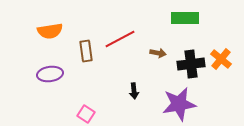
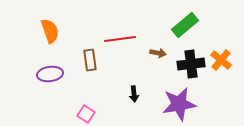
green rectangle: moved 7 px down; rotated 40 degrees counterclockwise
orange semicircle: rotated 100 degrees counterclockwise
red line: rotated 20 degrees clockwise
brown rectangle: moved 4 px right, 9 px down
orange cross: moved 1 px down
black arrow: moved 3 px down
